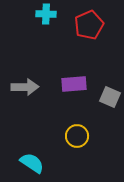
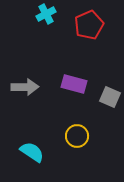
cyan cross: rotated 30 degrees counterclockwise
purple rectangle: rotated 20 degrees clockwise
cyan semicircle: moved 11 px up
